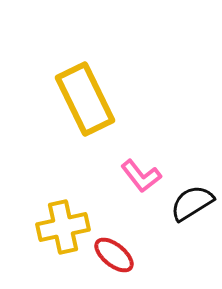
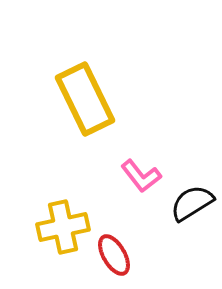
red ellipse: rotated 21 degrees clockwise
